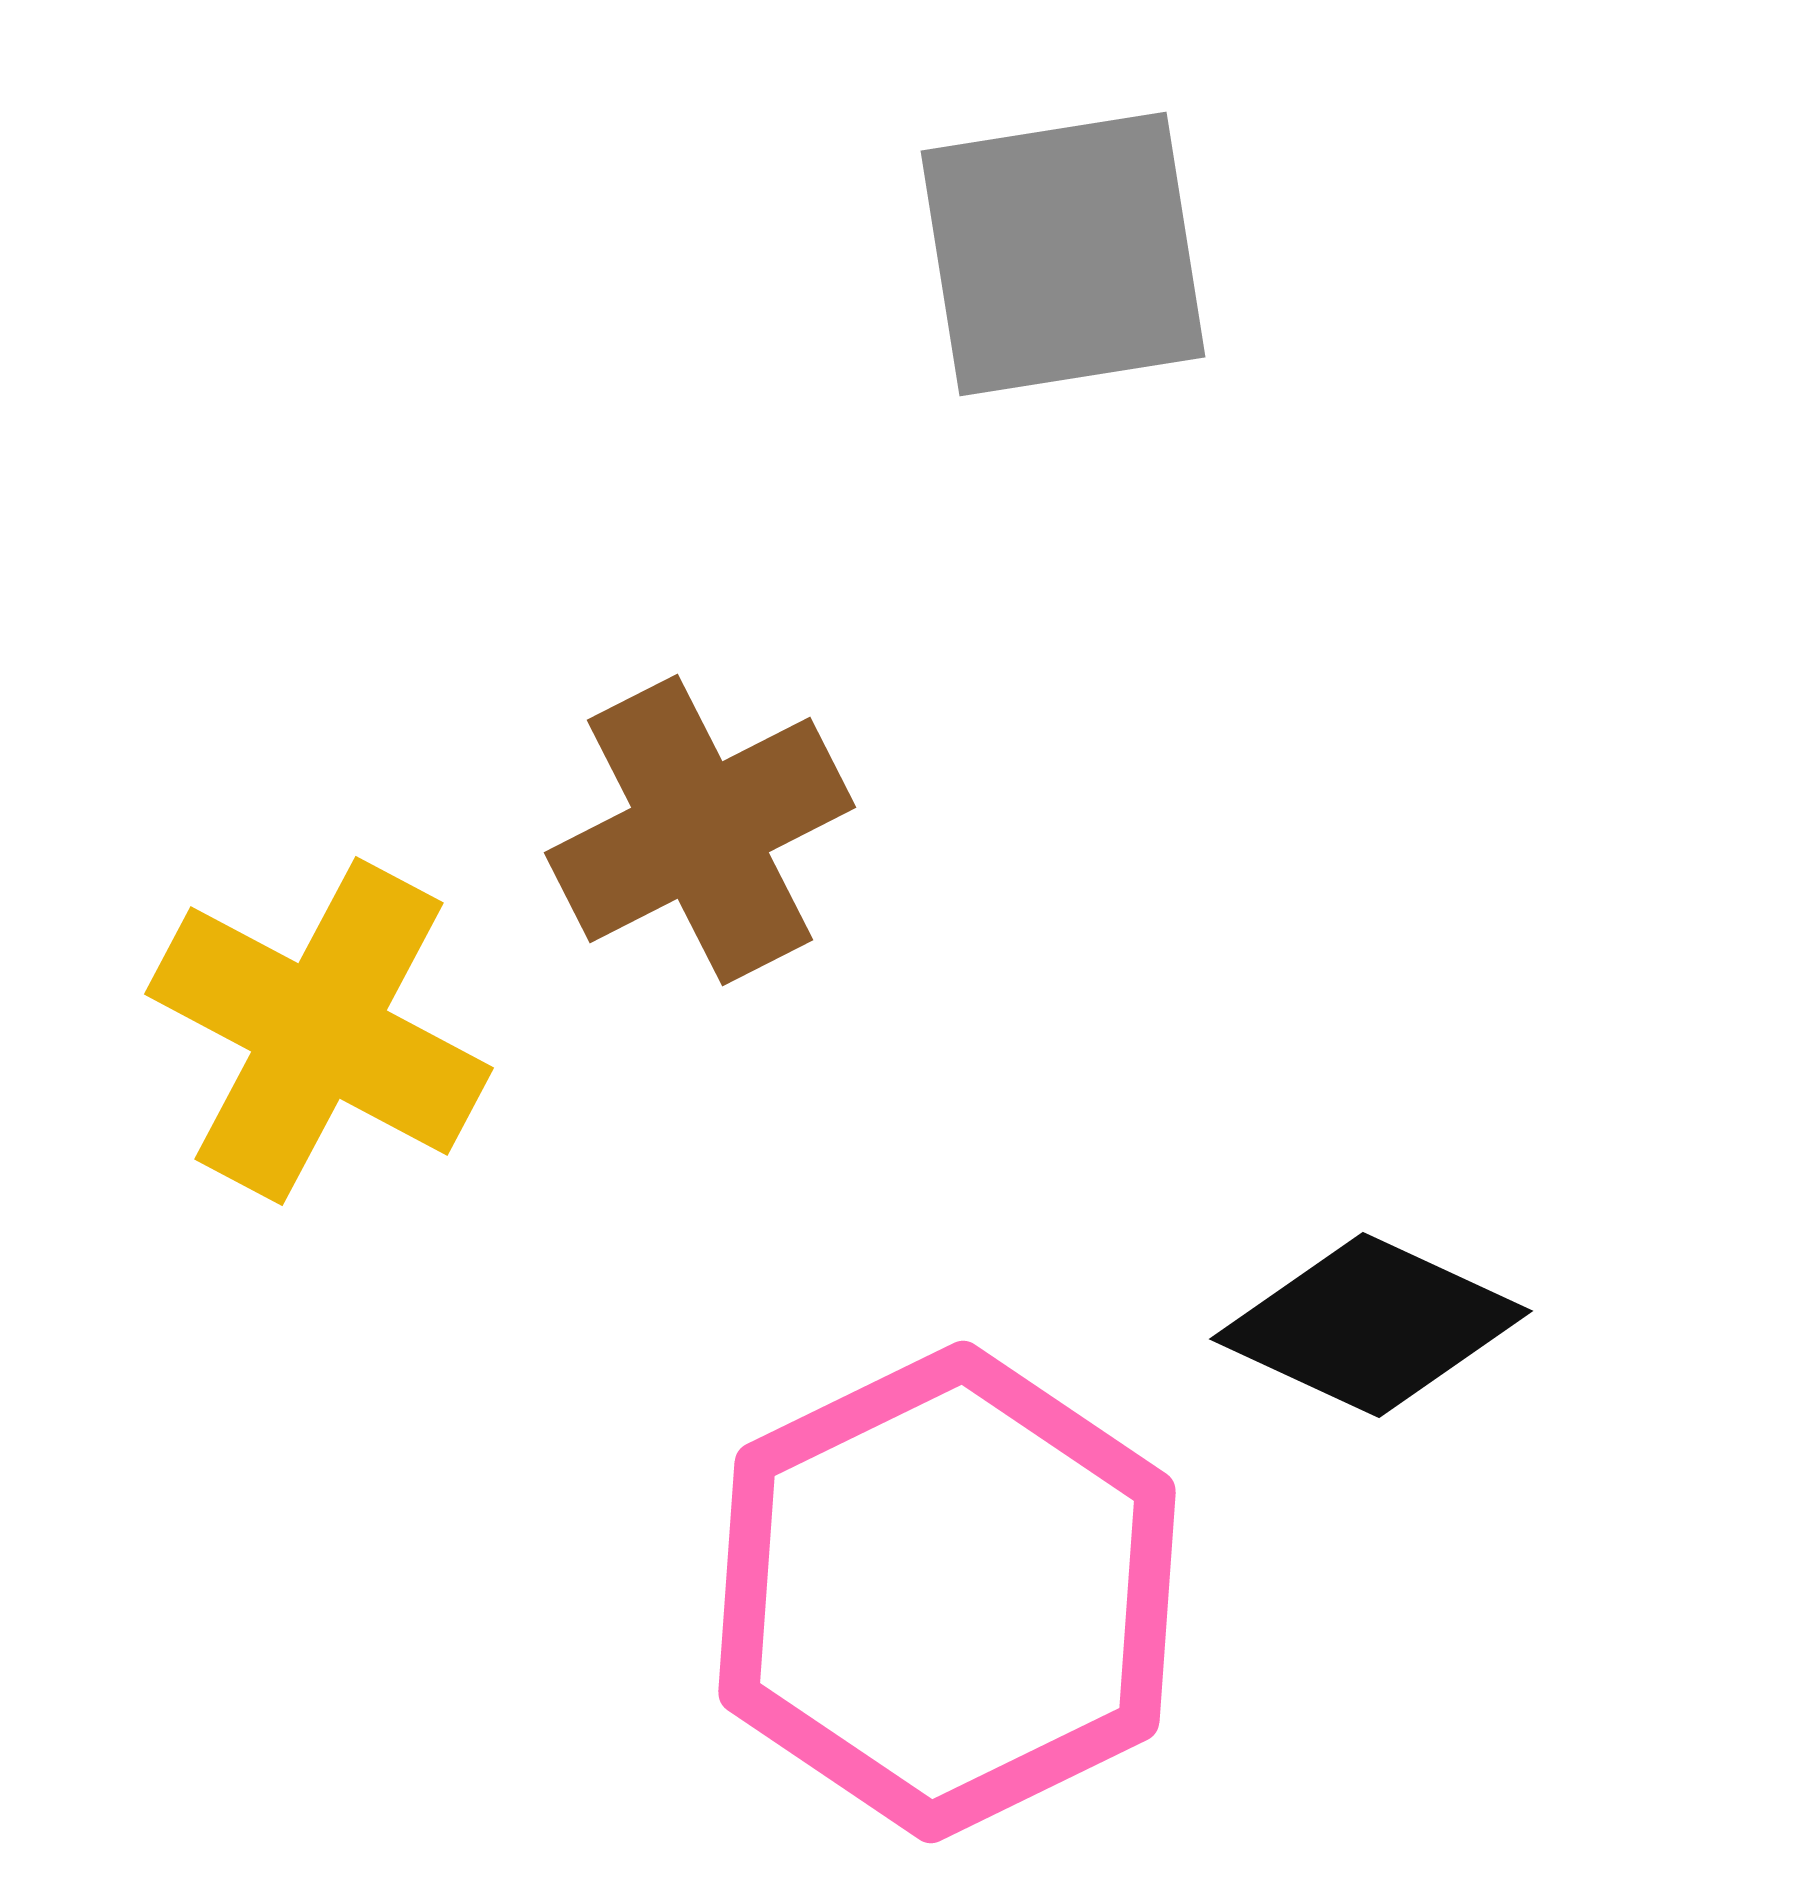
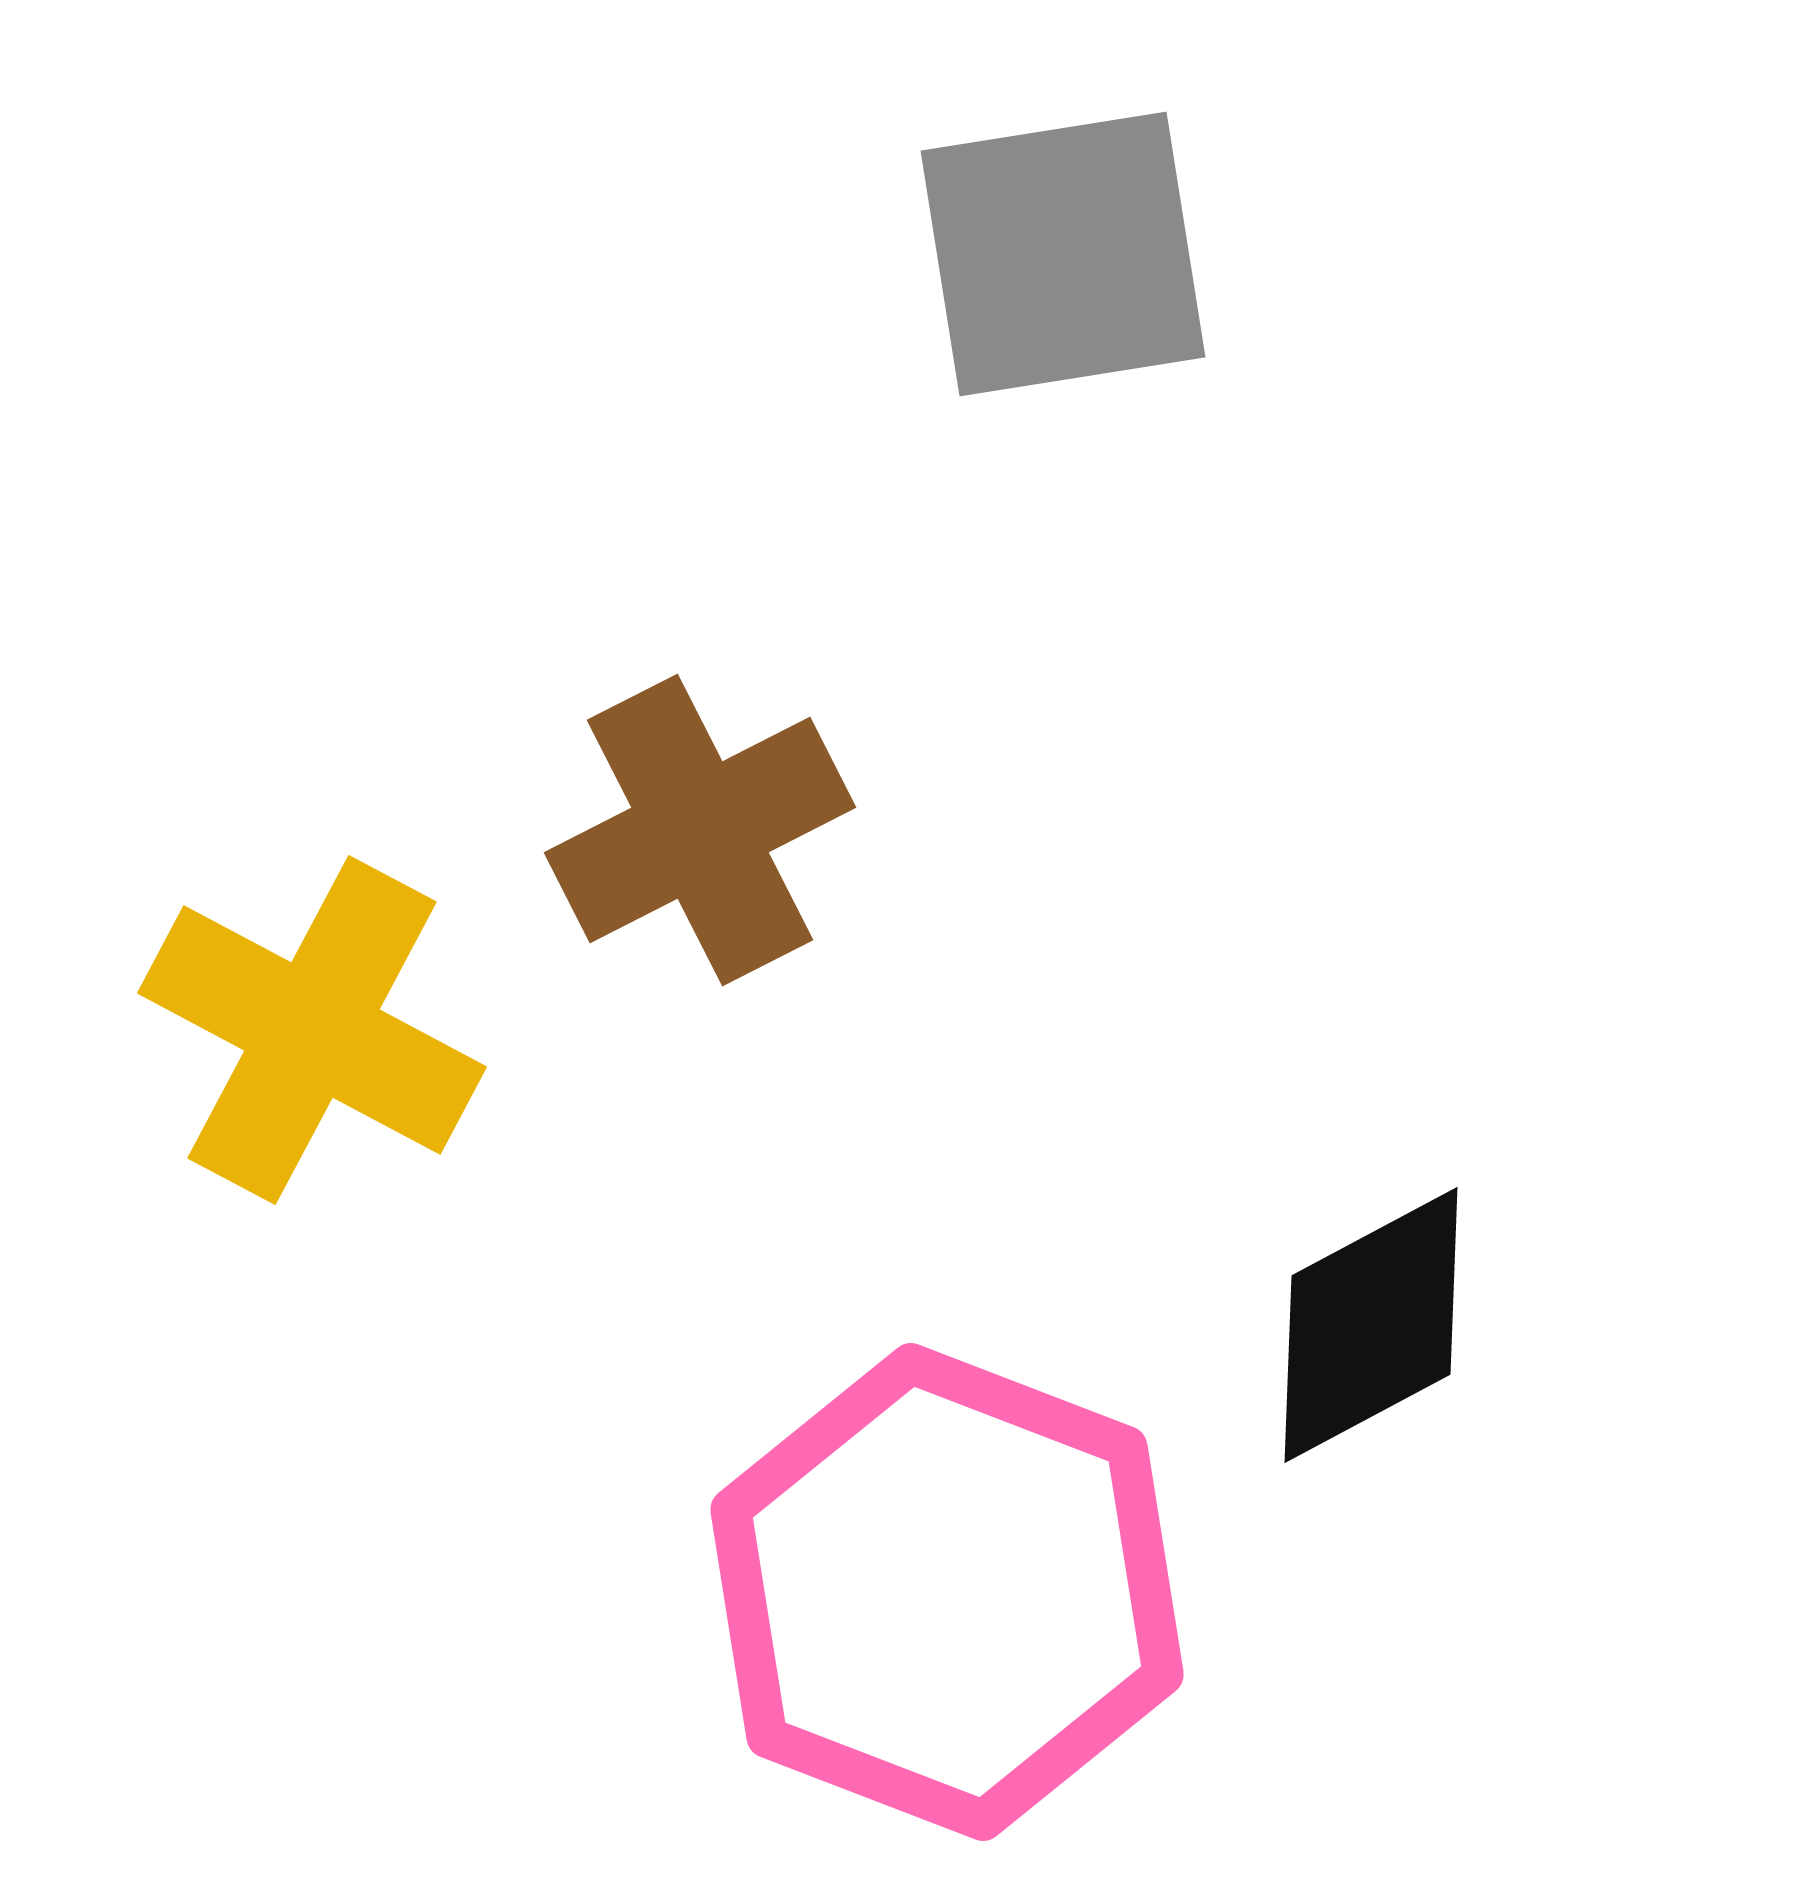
yellow cross: moved 7 px left, 1 px up
black diamond: rotated 53 degrees counterclockwise
pink hexagon: rotated 13 degrees counterclockwise
